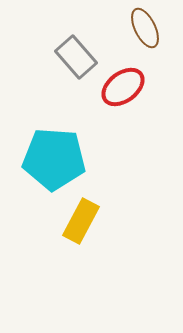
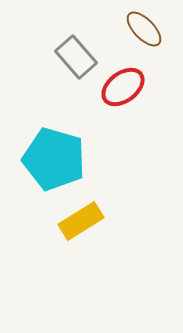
brown ellipse: moved 1 px left, 1 px down; rotated 18 degrees counterclockwise
cyan pentagon: rotated 12 degrees clockwise
yellow rectangle: rotated 30 degrees clockwise
